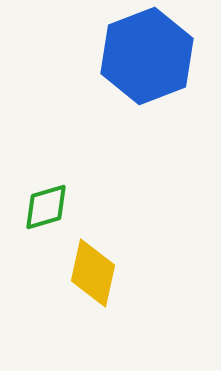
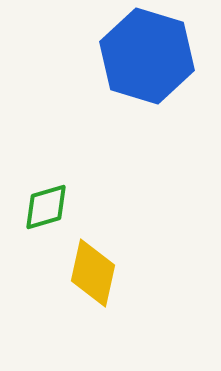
blue hexagon: rotated 22 degrees counterclockwise
